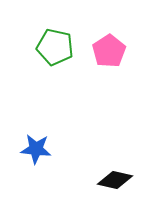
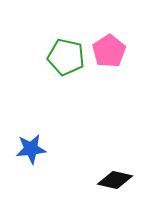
green pentagon: moved 11 px right, 10 px down
blue star: moved 5 px left; rotated 12 degrees counterclockwise
